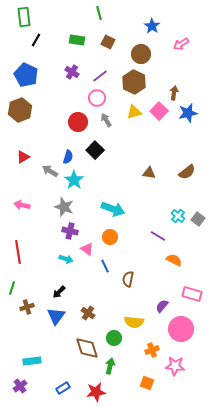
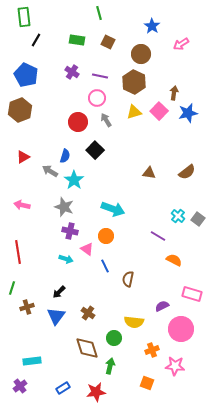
purple line at (100, 76): rotated 49 degrees clockwise
blue semicircle at (68, 157): moved 3 px left, 1 px up
orange circle at (110, 237): moved 4 px left, 1 px up
purple semicircle at (162, 306): rotated 24 degrees clockwise
